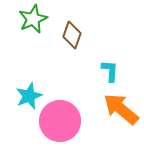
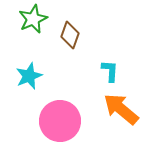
brown diamond: moved 2 px left
cyan star: moved 20 px up
